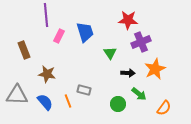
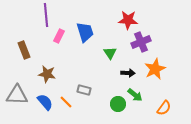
green arrow: moved 4 px left, 1 px down
orange line: moved 2 px left, 1 px down; rotated 24 degrees counterclockwise
